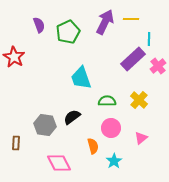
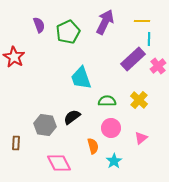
yellow line: moved 11 px right, 2 px down
